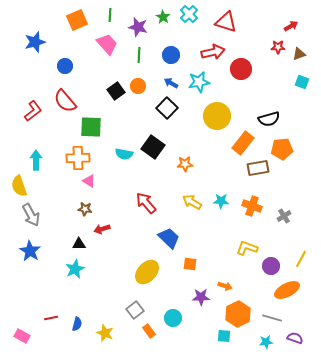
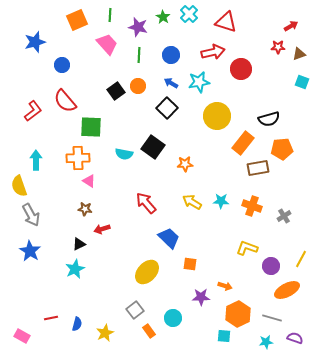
blue circle at (65, 66): moved 3 px left, 1 px up
black triangle at (79, 244): rotated 24 degrees counterclockwise
yellow star at (105, 333): rotated 24 degrees clockwise
